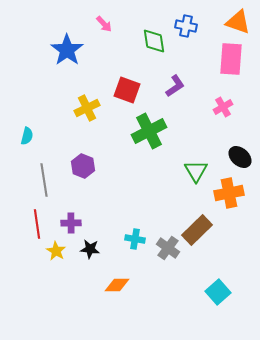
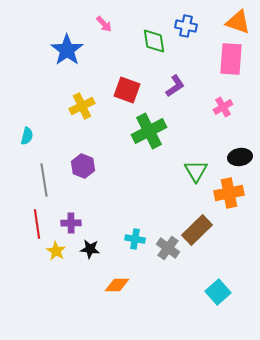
yellow cross: moved 5 px left, 2 px up
black ellipse: rotated 50 degrees counterclockwise
